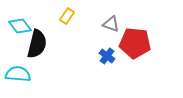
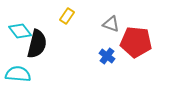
cyan diamond: moved 5 px down
red pentagon: moved 1 px right, 1 px up
